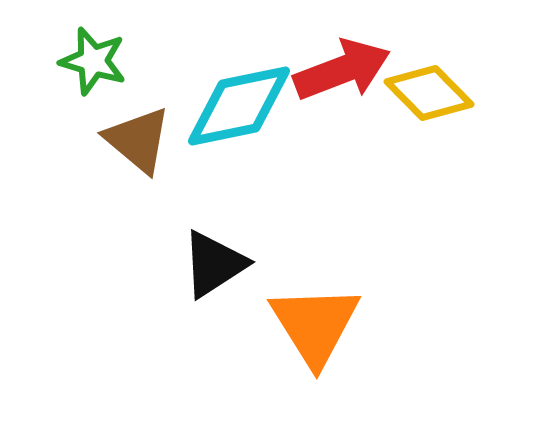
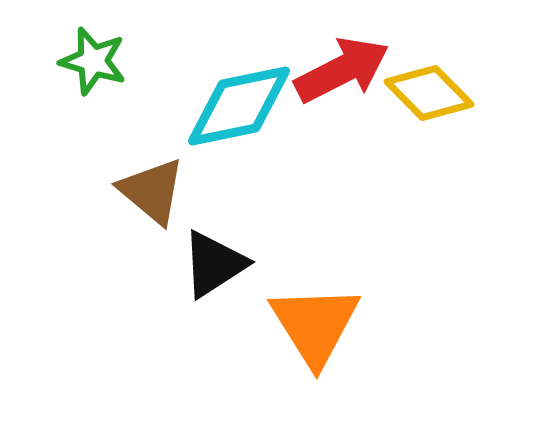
red arrow: rotated 6 degrees counterclockwise
brown triangle: moved 14 px right, 51 px down
